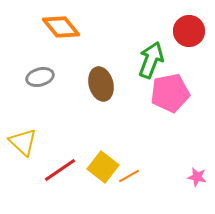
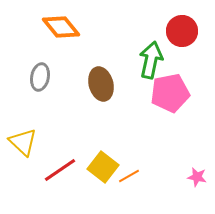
red circle: moved 7 px left
green arrow: rotated 9 degrees counterclockwise
gray ellipse: rotated 64 degrees counterclockwise
